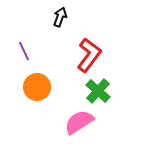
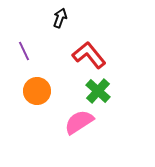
black arrow: moved 1 px down
red L-shape: rotated 76 degrees counterclockwise
orange circle: moved 4 px down
